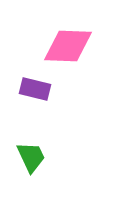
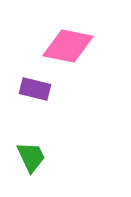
pink diamond: rotated 9 degrees clockwise
